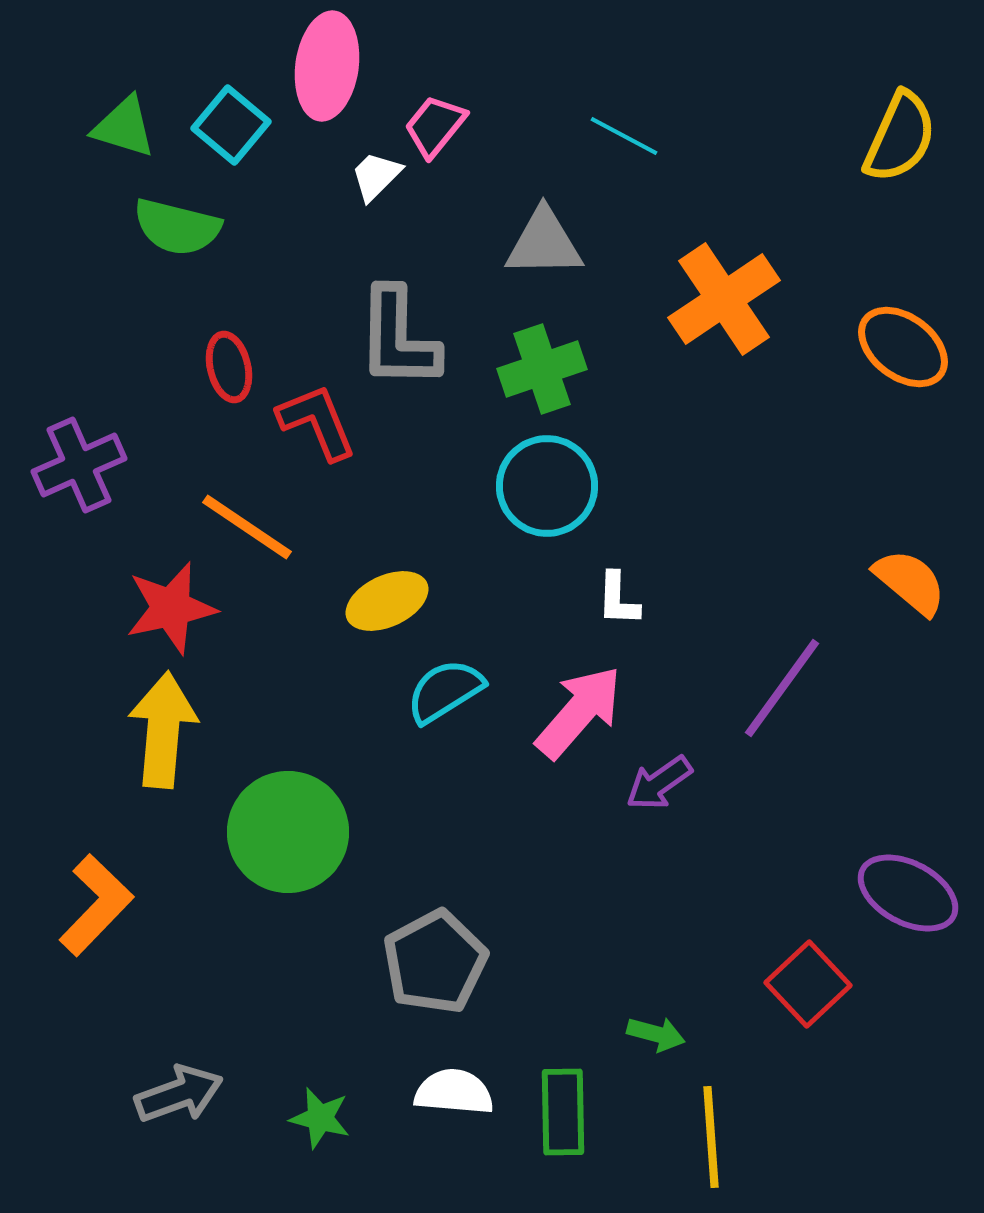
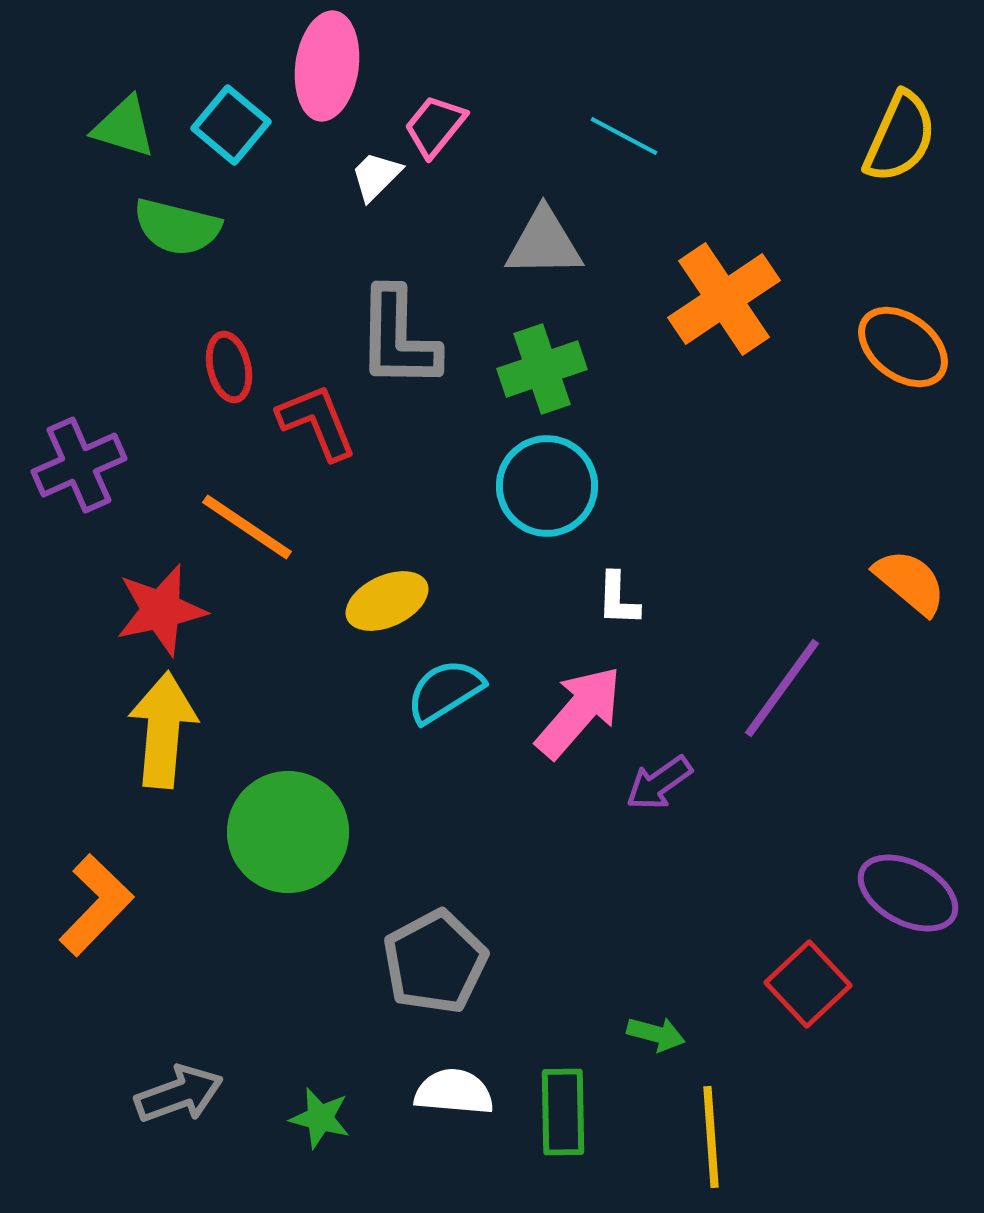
red star: moved 10 px left, 2 px down
